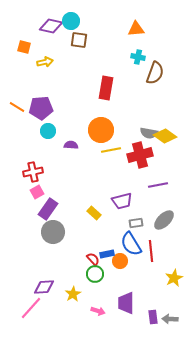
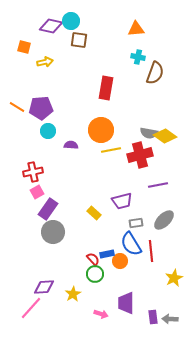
pink arrow at (98, 311): moved 3 px right, 3 px down
